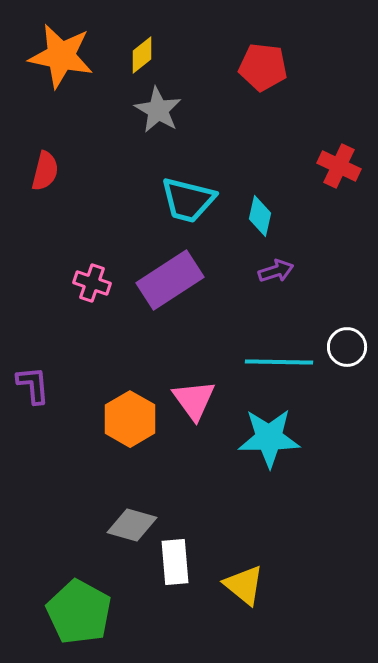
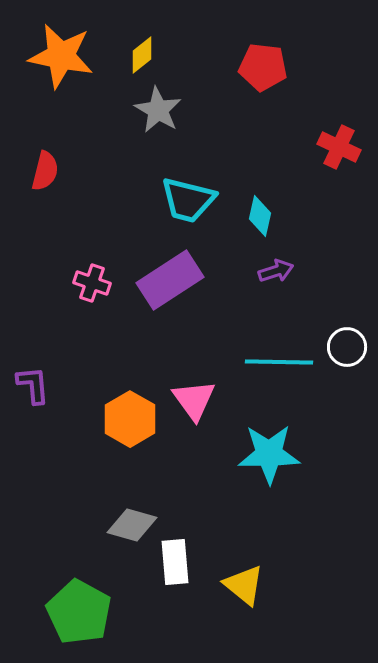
red cross: moved 19 px up
cyan star: moved 16 px down
